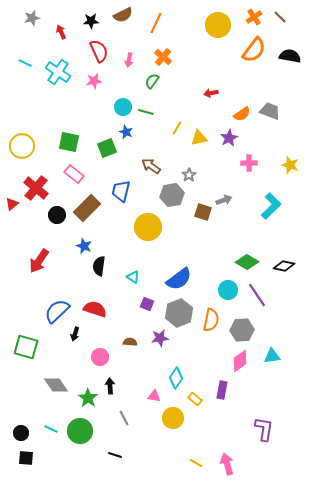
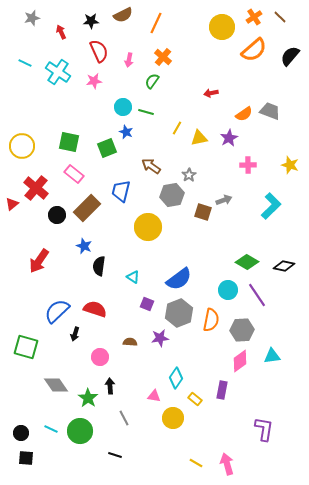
yellow circle at (218, 25): moved 4 px right, 2 px down
orange semicircle at (254, 50): rotated 12 degrees clockwise
black semicircle at (290, 56): rotated 60 degrees counterclockwise
orange semicircle at (242, 114): moved 2 px right
pink cross at (249, 163): moved 1 px left, 2 px down
